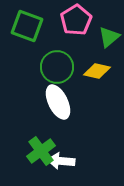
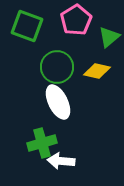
green cross: moved 1 px right, 8 px up; rotated 20 degrees clockwise
